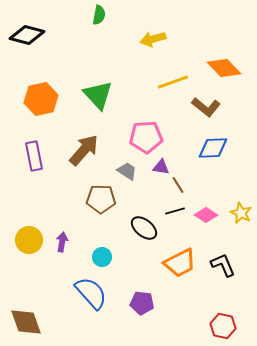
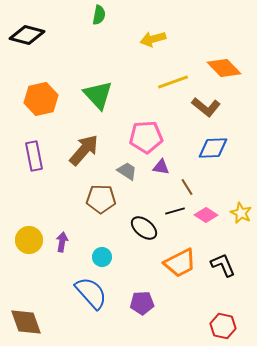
brown line: moved 9 px right, 2 px down
purple pentagon: rotated 10 degrees counterclockwise
